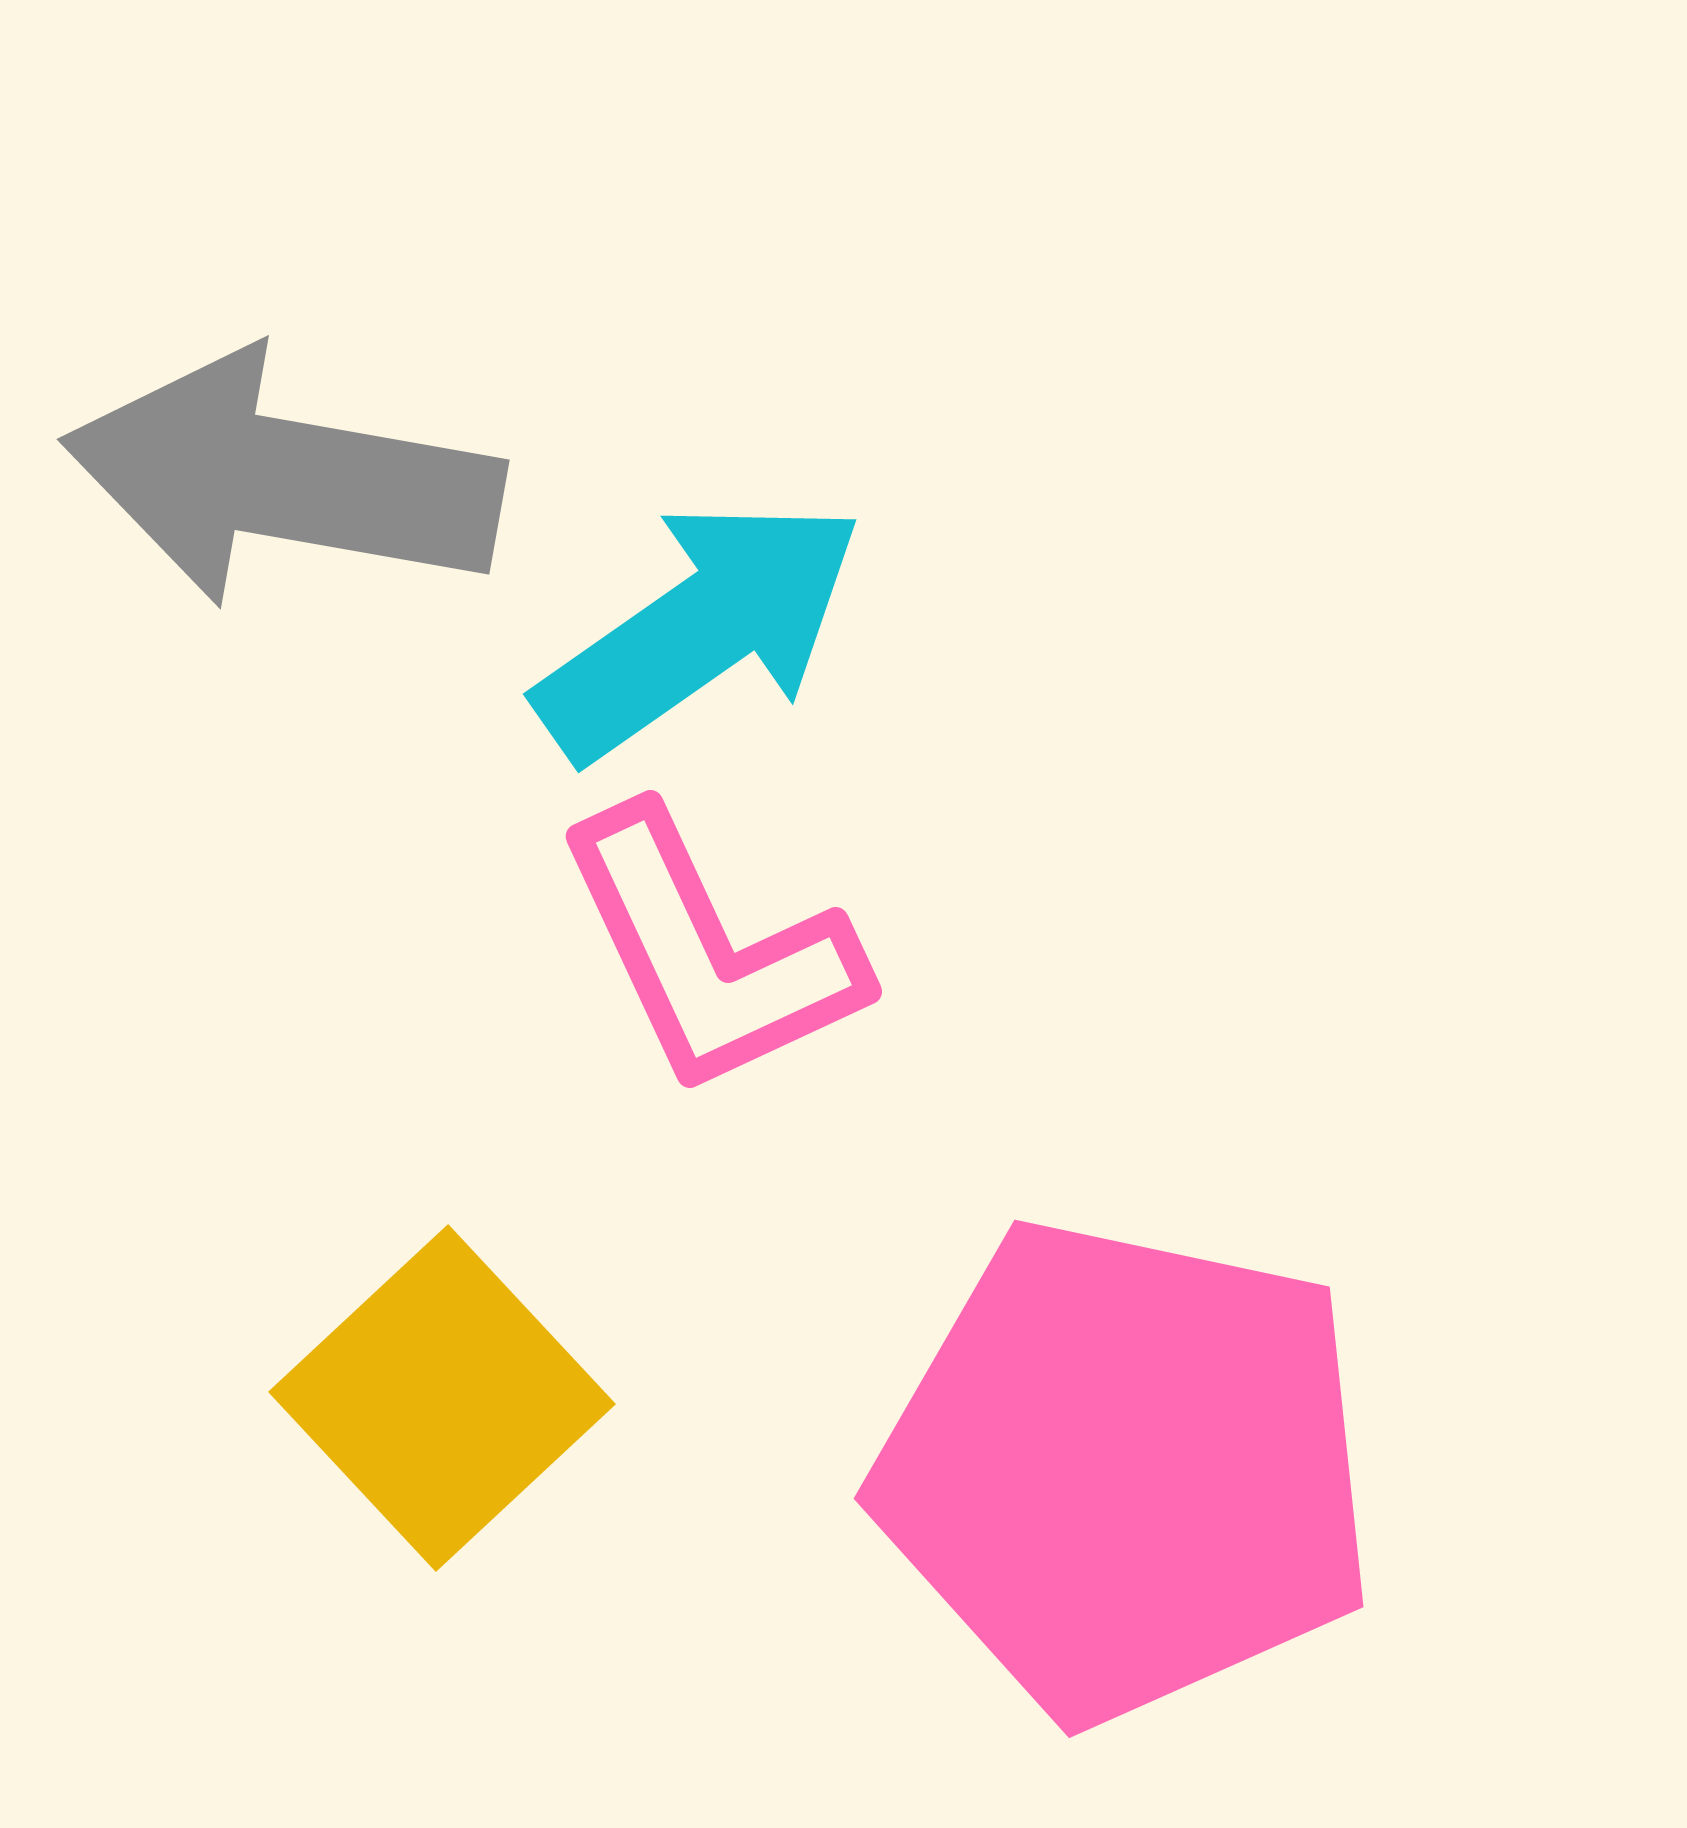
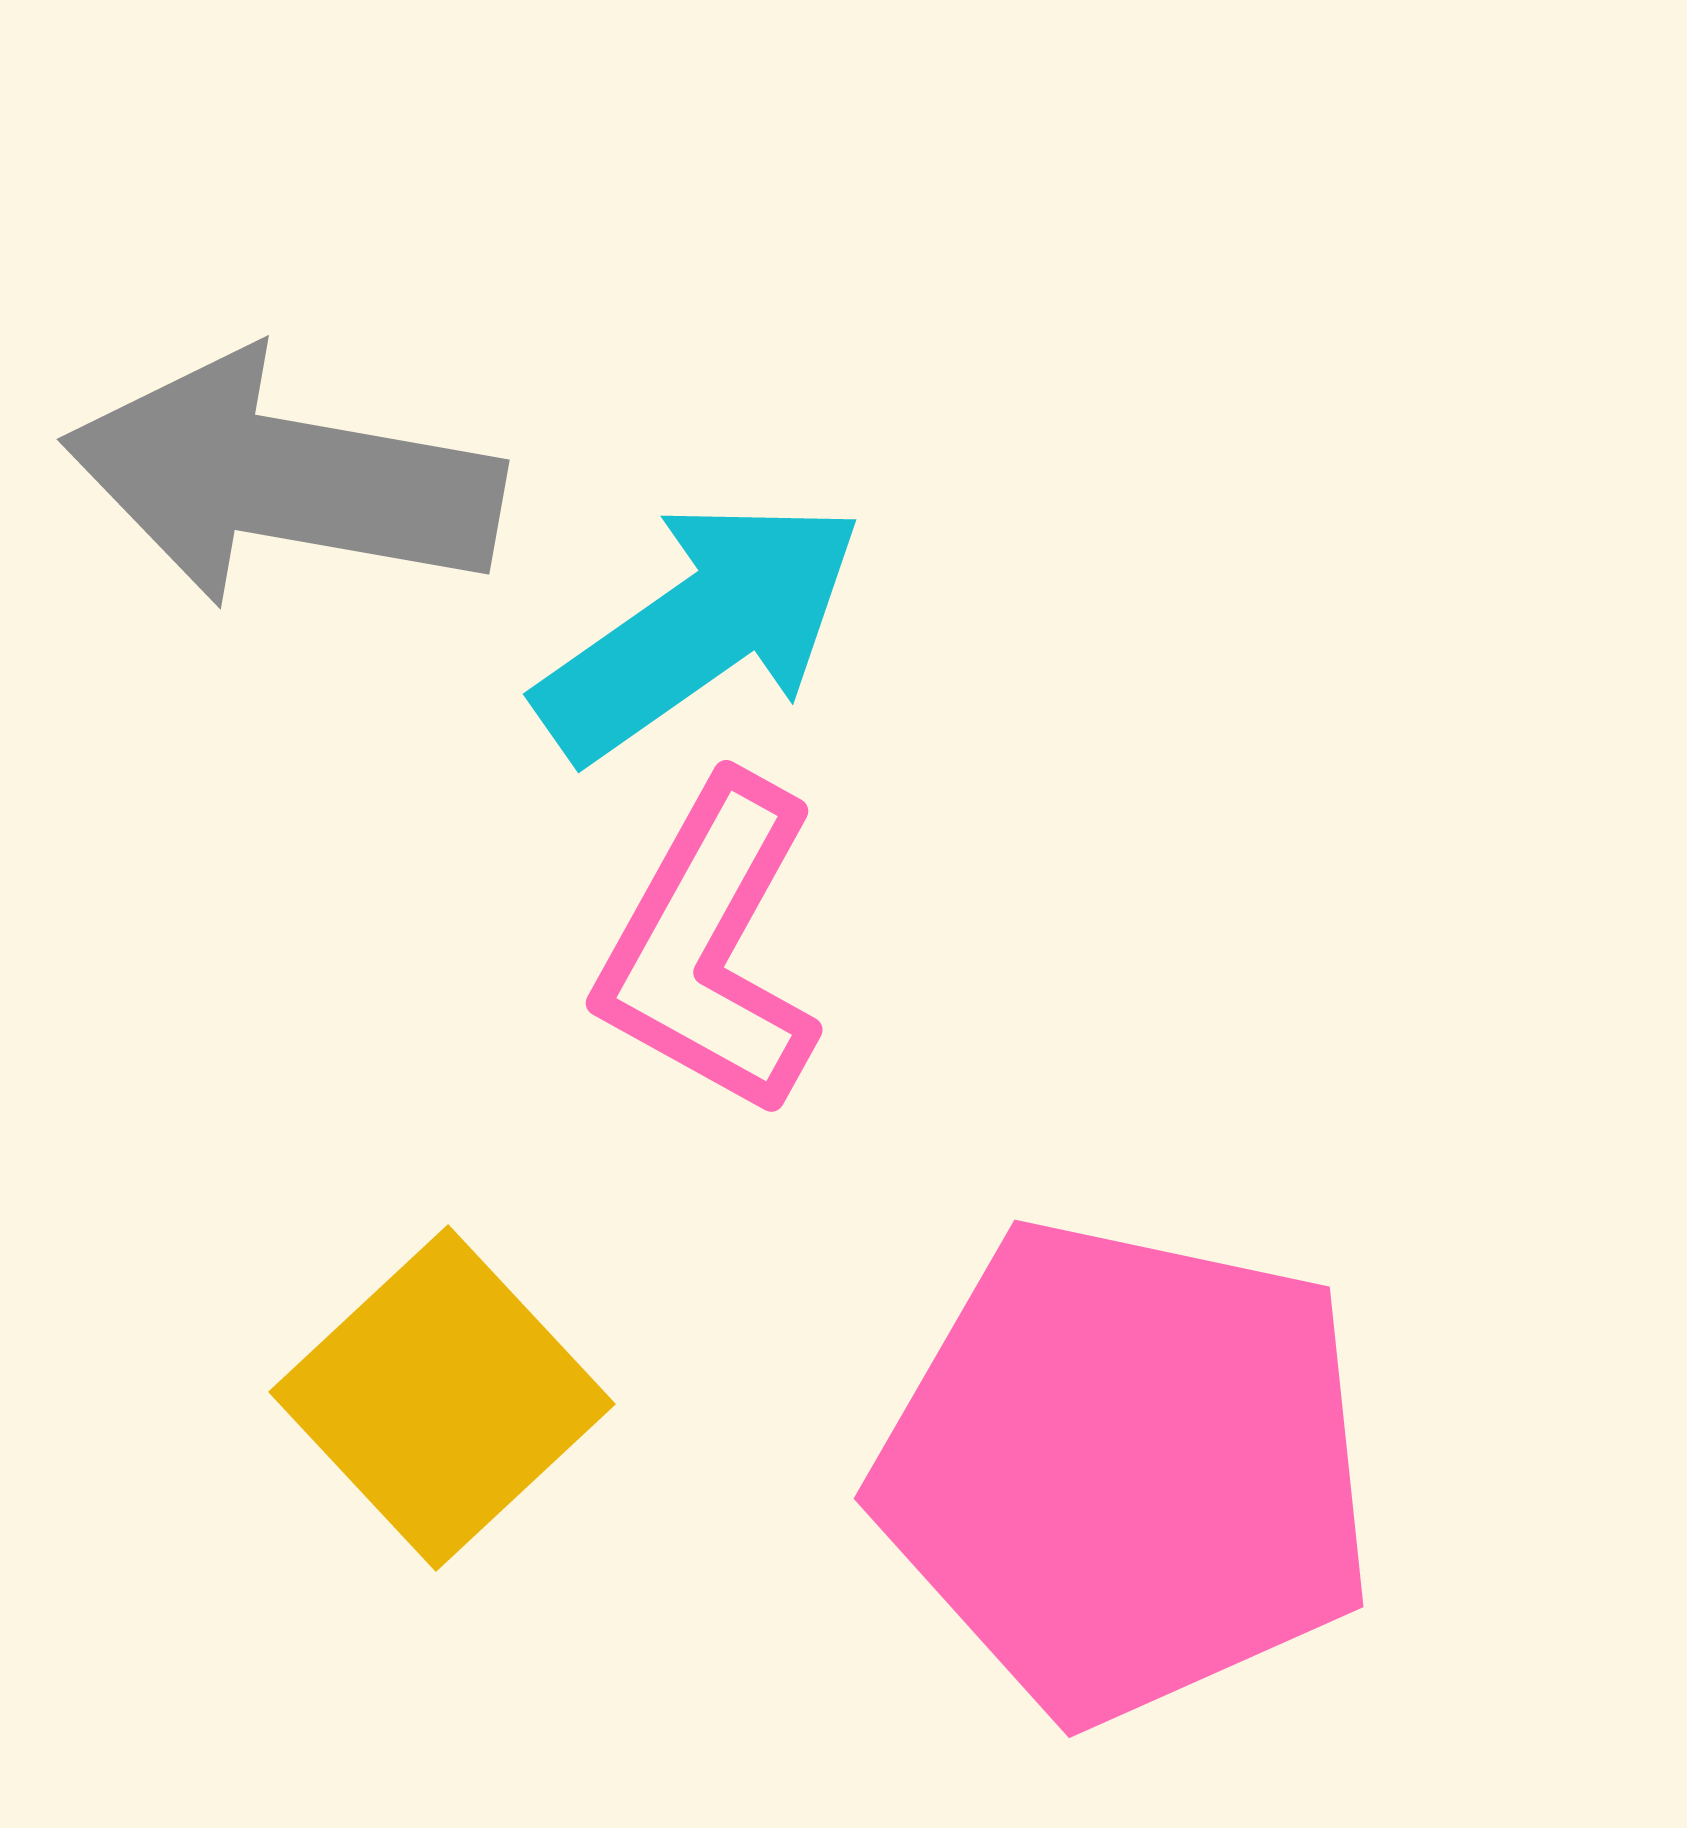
pink L-shape: moved 5 px up; rotated 54 degrees clockwise
